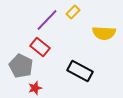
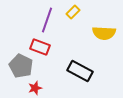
purple line: rotated 25 degrees counterclockwise
red rectangle: rotated 18 degrees counterclockwise
